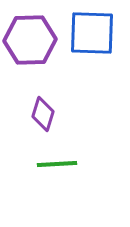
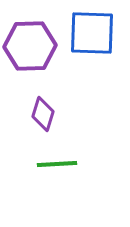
purple hexagon: moved 6 px down
